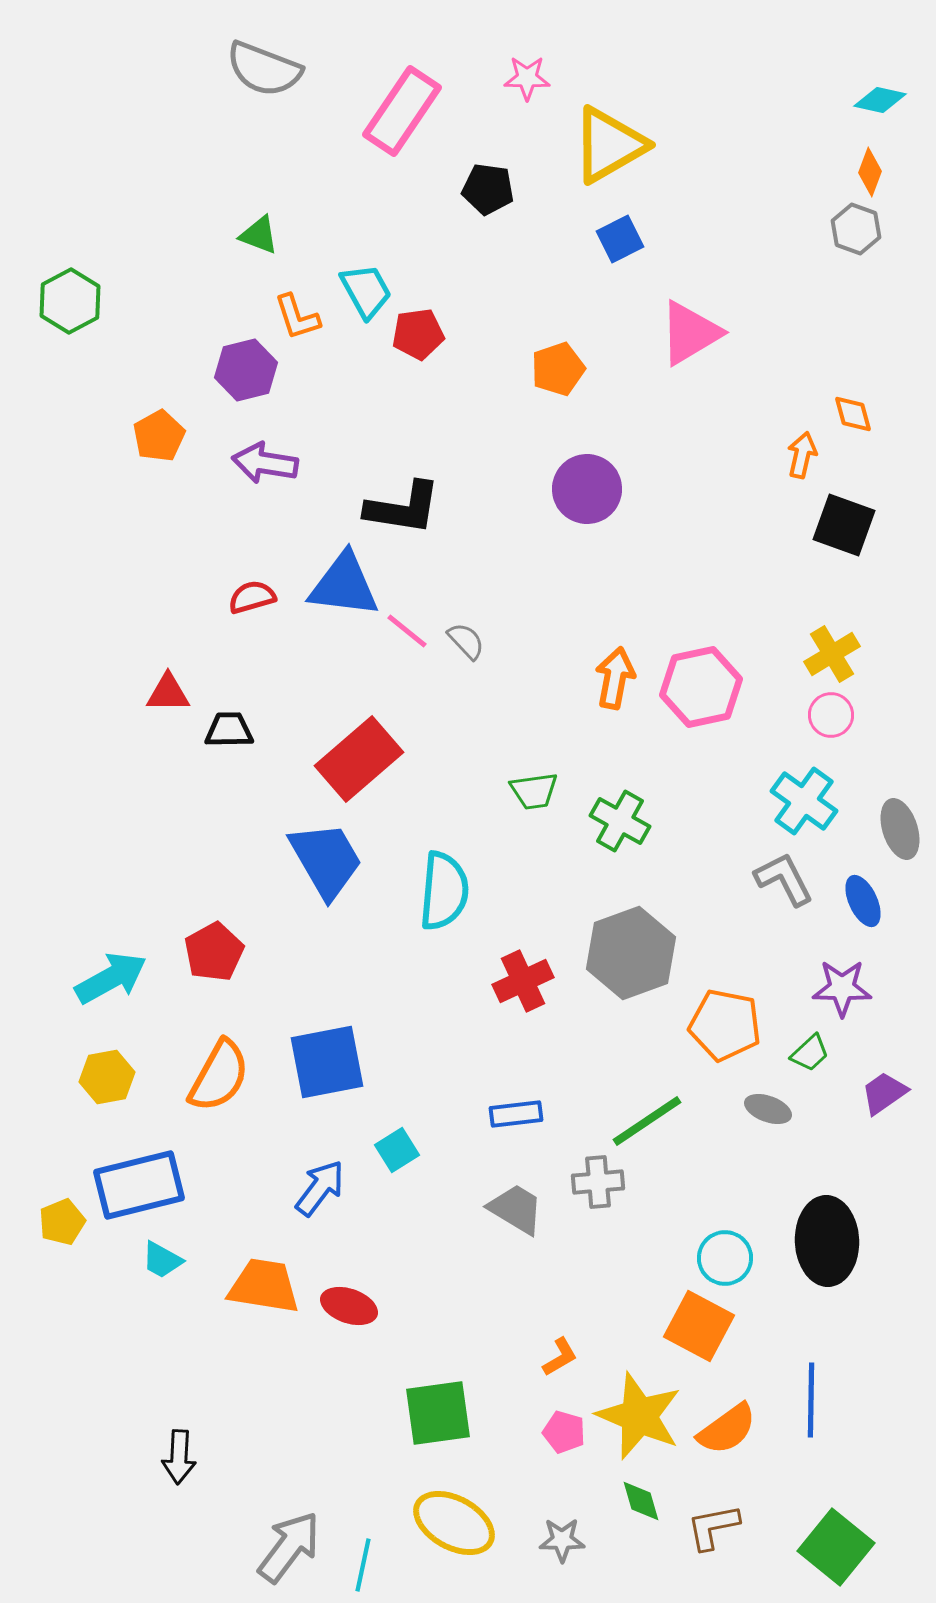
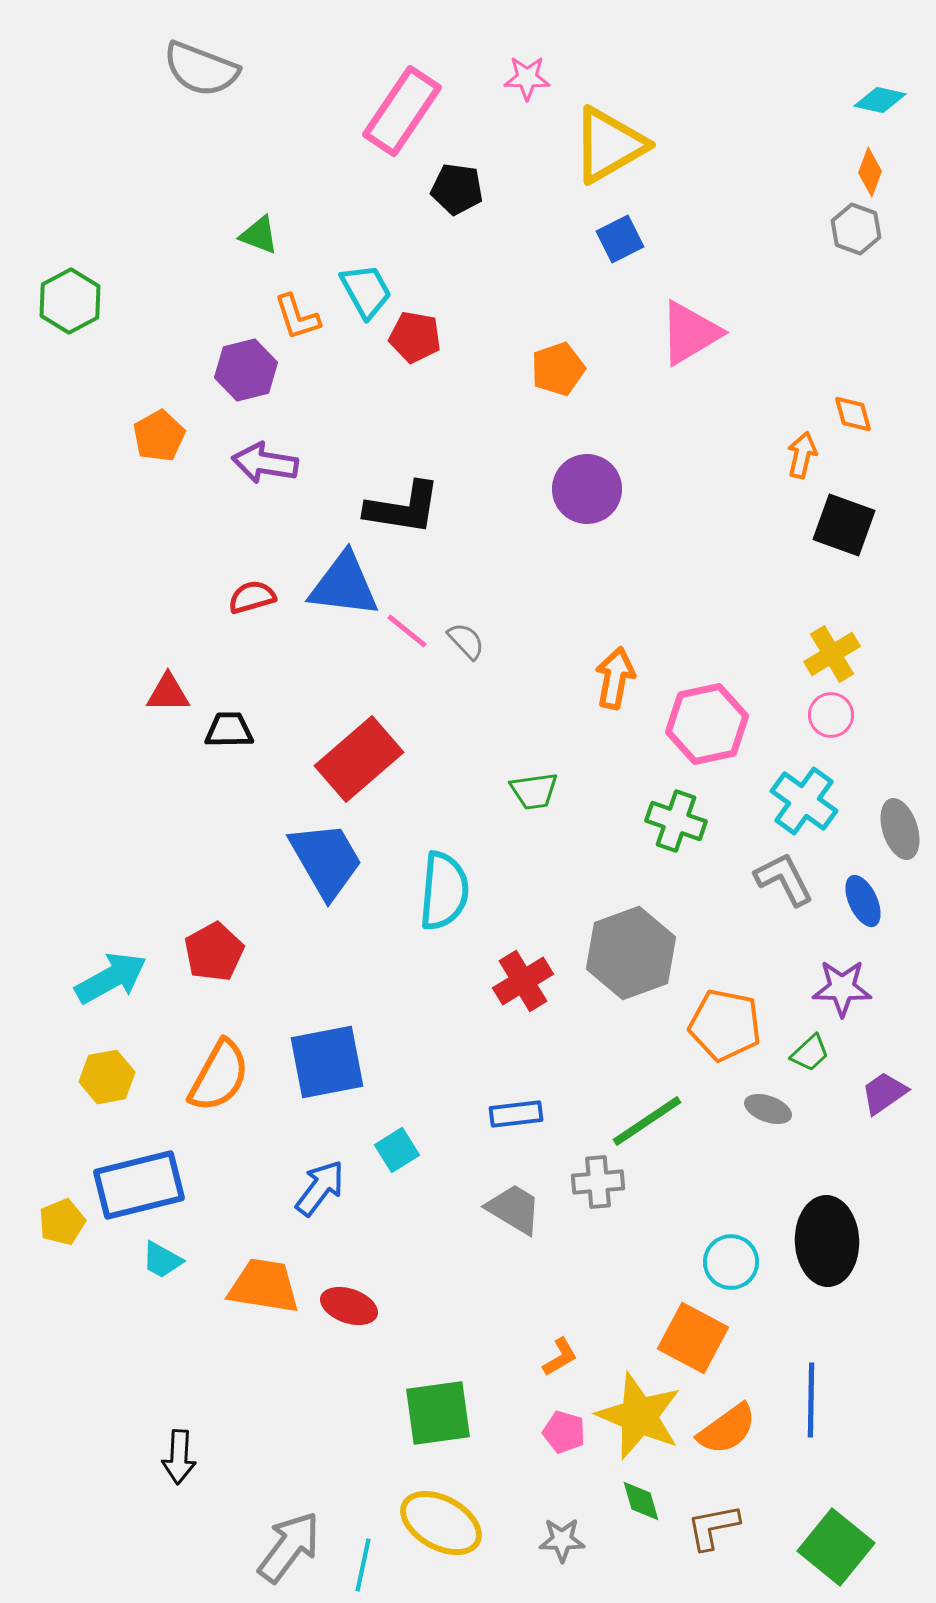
gray semicircle at (264, 69): moved 63 px left
black pentagon at (488, 189): moved 31 px left
red pentagon at (418, 334): moved 3 px left, 3 px down; rotated 18 degrees clockwise
pink hexagon at (701, 687): moved 6 px right, 37 px down
green cross at (620, 821): moved 56 px right; rotated 10 degrees counterclockwise
red cross at (523, 981): rotated 6 degrees counterclockwise
gray trapezoid at (516, 1209): moved 2 px left
cyan circle at (725, 1258): moved 6 px right, 4 px down
orange square at (699, 1326): moved 6 px left, 12 px down
yellow ellipse at (454, 1523): moved 13 px left
